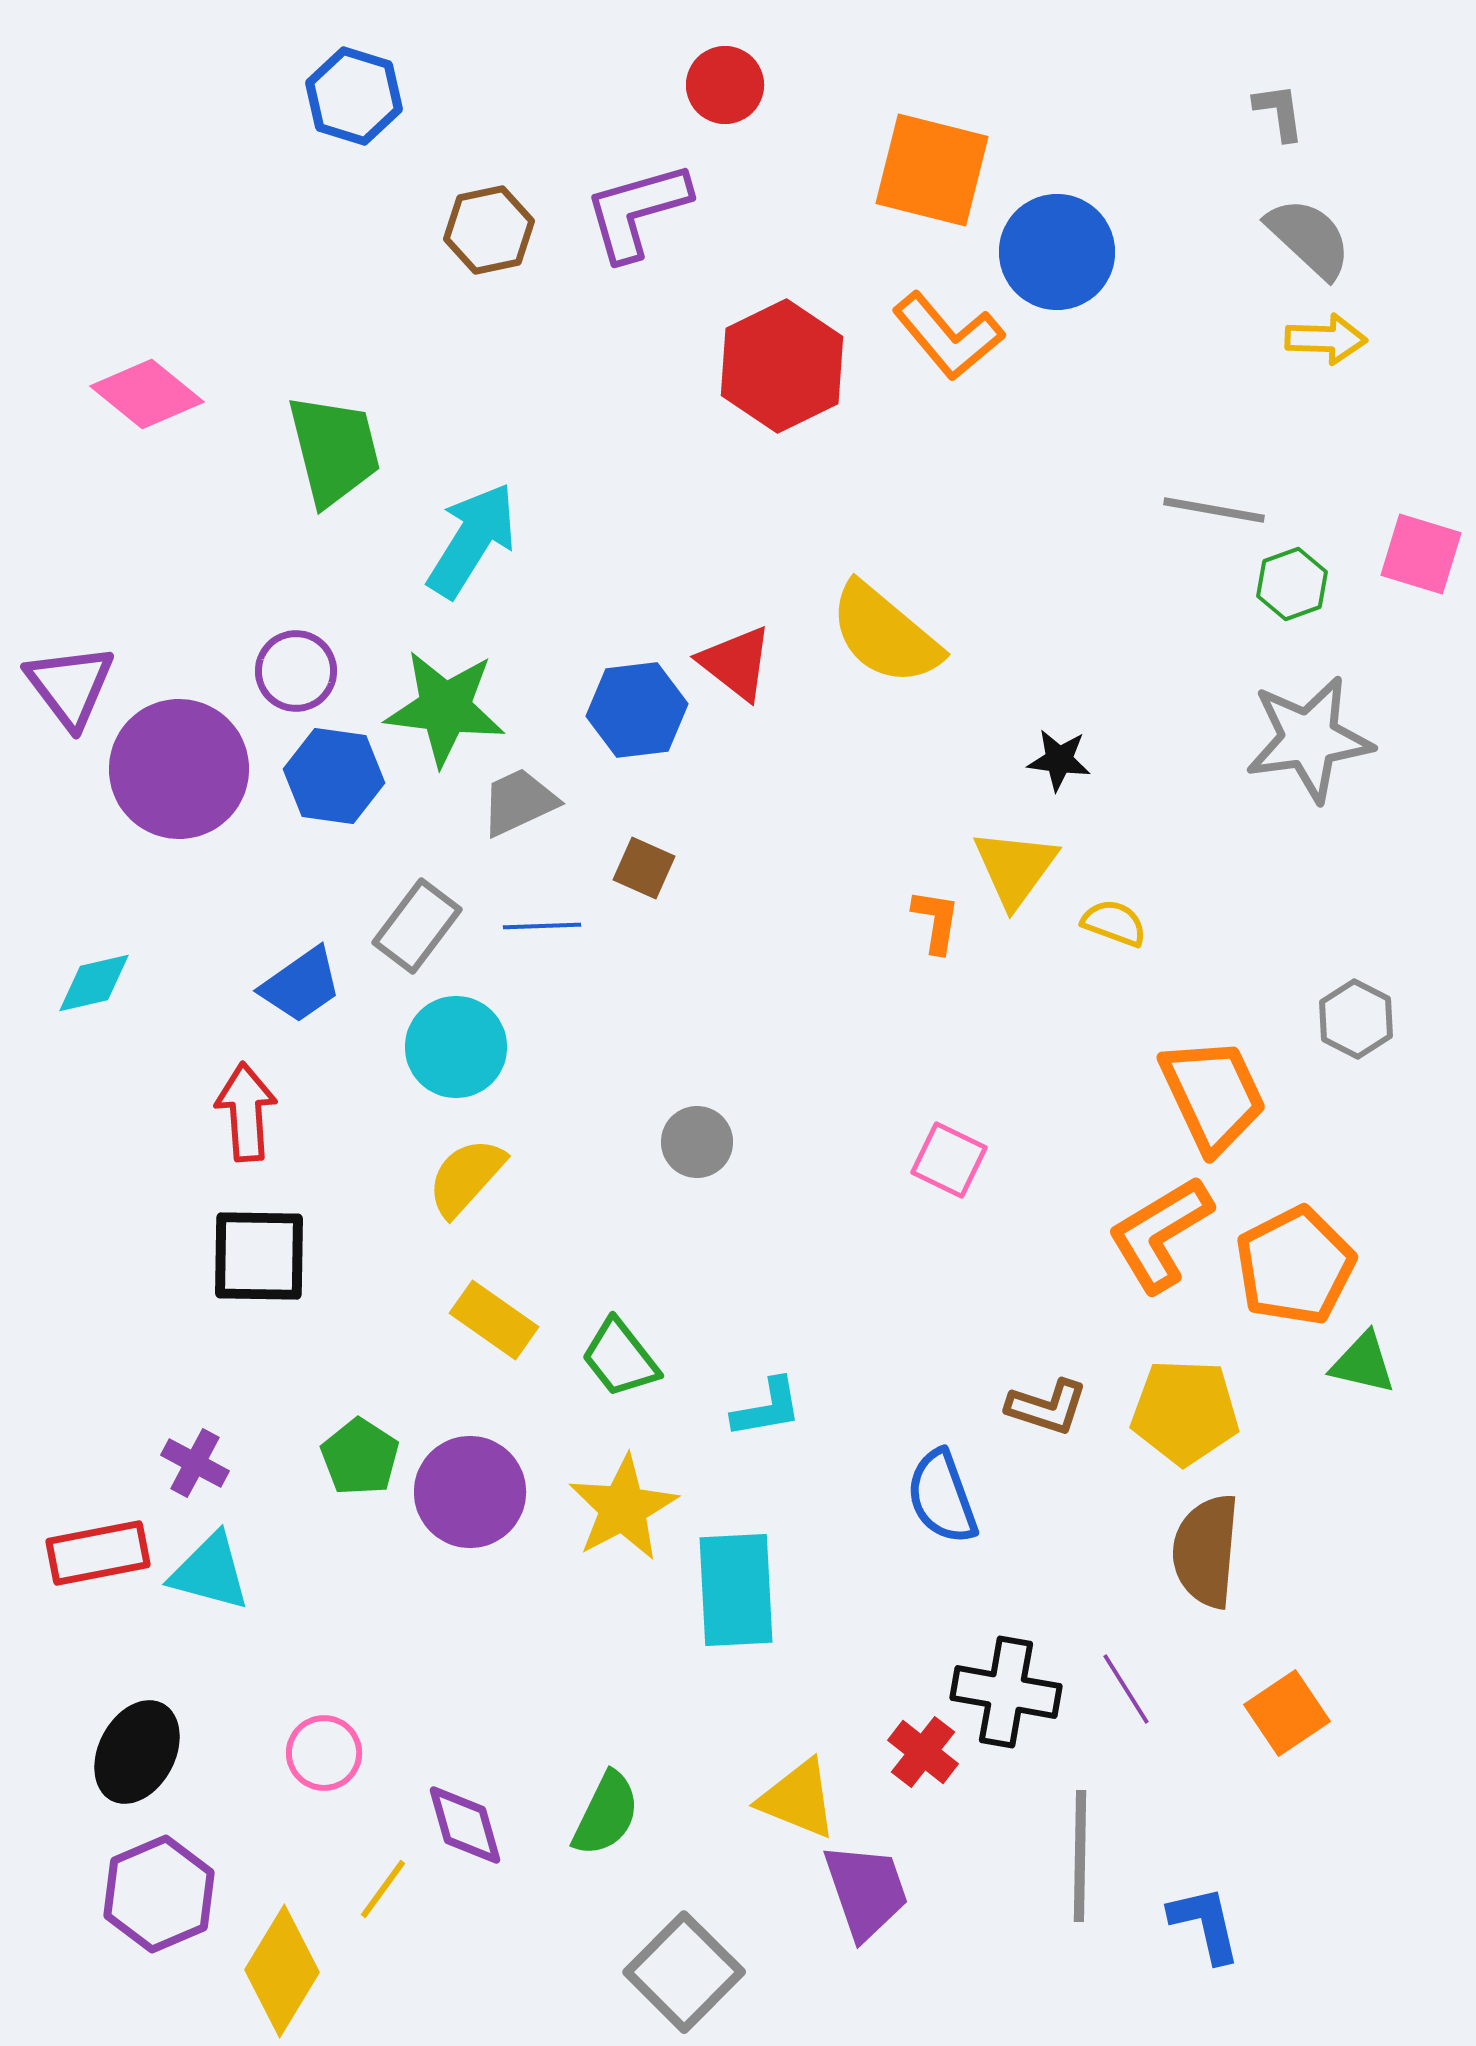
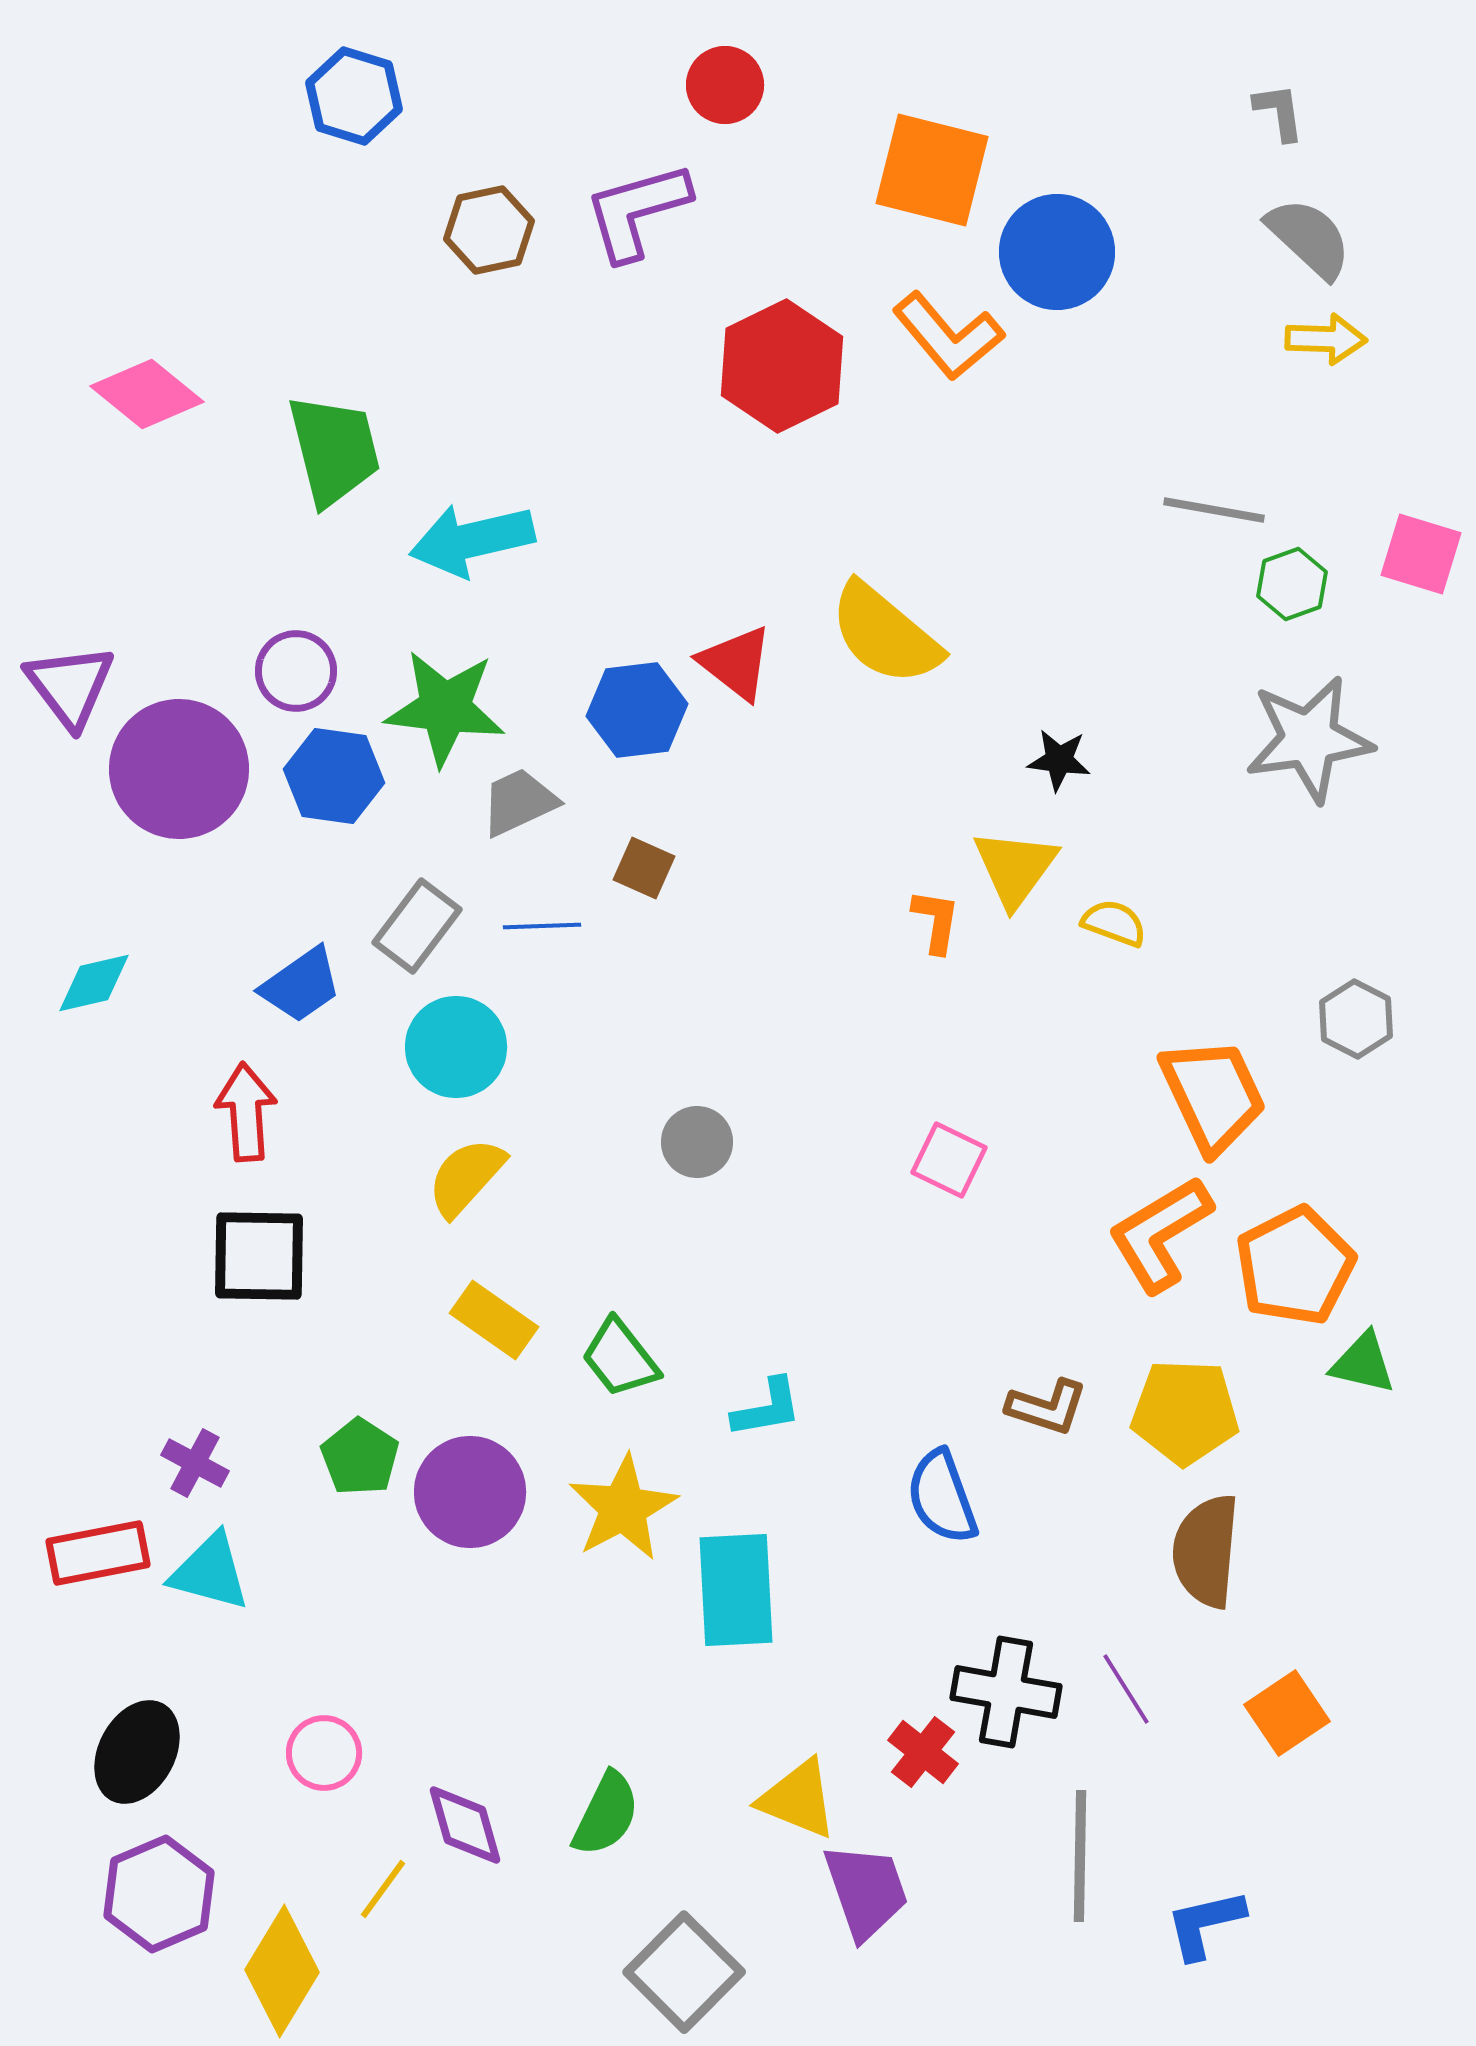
cyan arrow at (472, 540): rotated 135 degrees counterclockwise
blue L-shape at (1205, 1924): rotated 90 degrees counterclockwise
